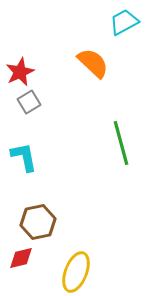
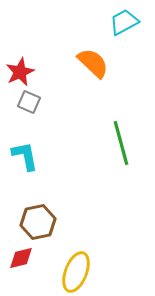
gray square: rotated 35 degrees counterclockwise
cyan L-shape: moved 1 px right, 1 px up
